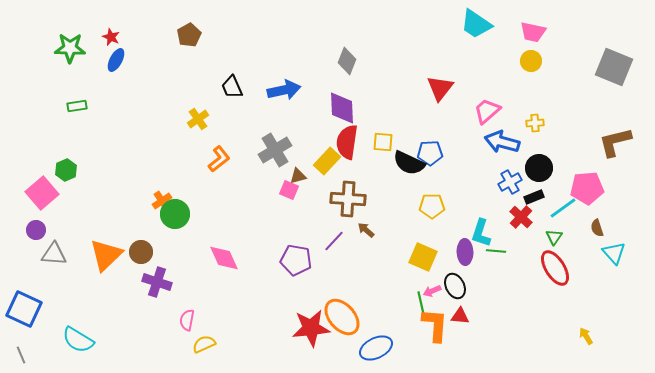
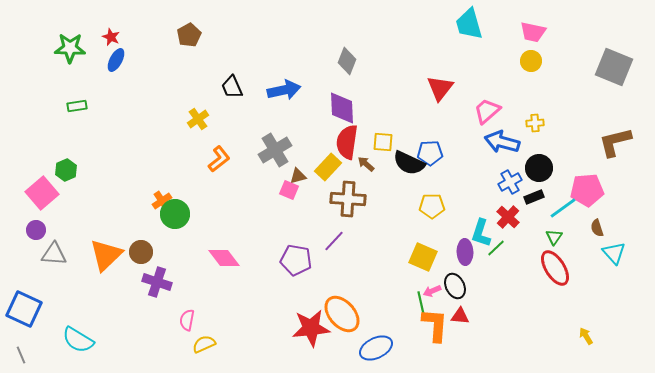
cyan trapezoid at (476, 24): moved 7 px left; rotated 40 degrees clockwise
yellow rectangle at (327, 161): moved 1 px right, 6 px down
pink pentagon at (587, 188): moved 2 px down
red cross at (521, 217): moved 13 px left
brown arrow at (366, 230): moved 66 px up
green line at (496, 251): moved 3 px up; rotated 48 degrees counterclockwise
pink diamond at (224, 258): rotated 12 degrees counterclockwise
orange ellipse at (342, 317): moved 3 px up
